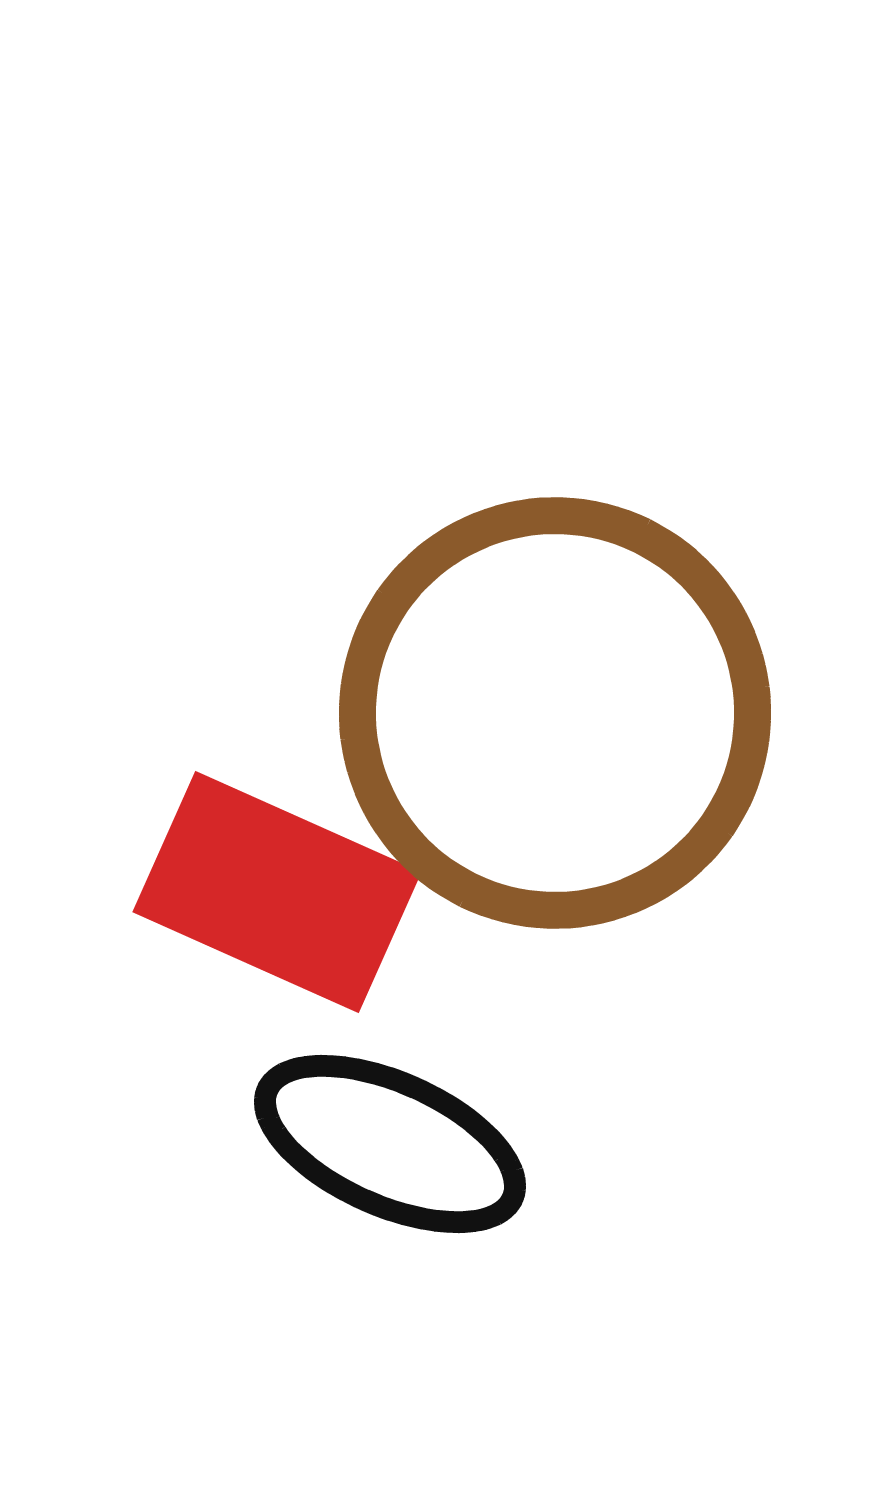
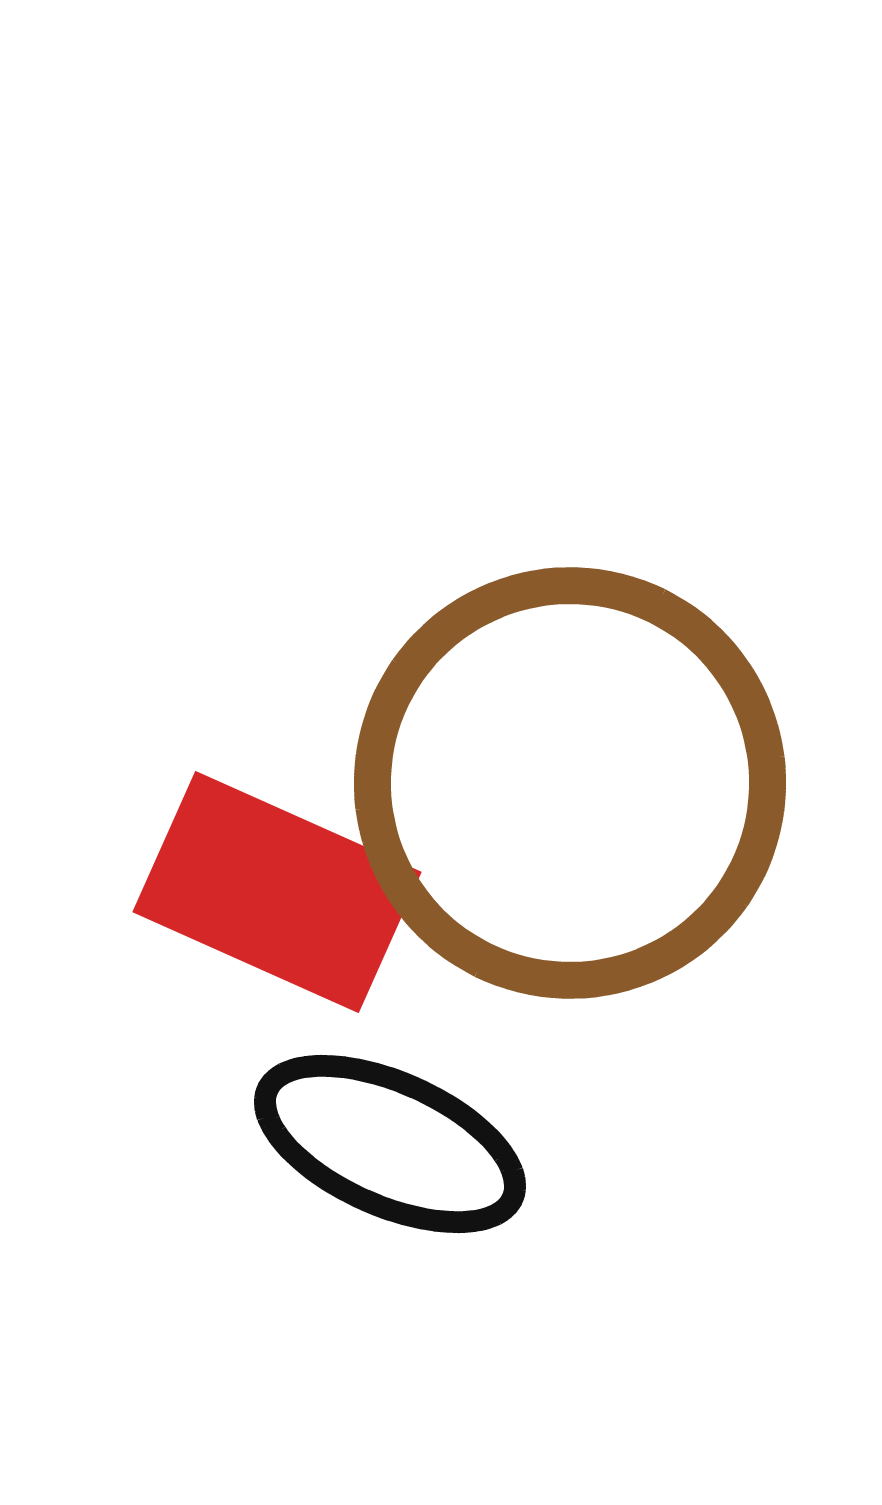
brown circle: moved 15 px right, 70 px down
